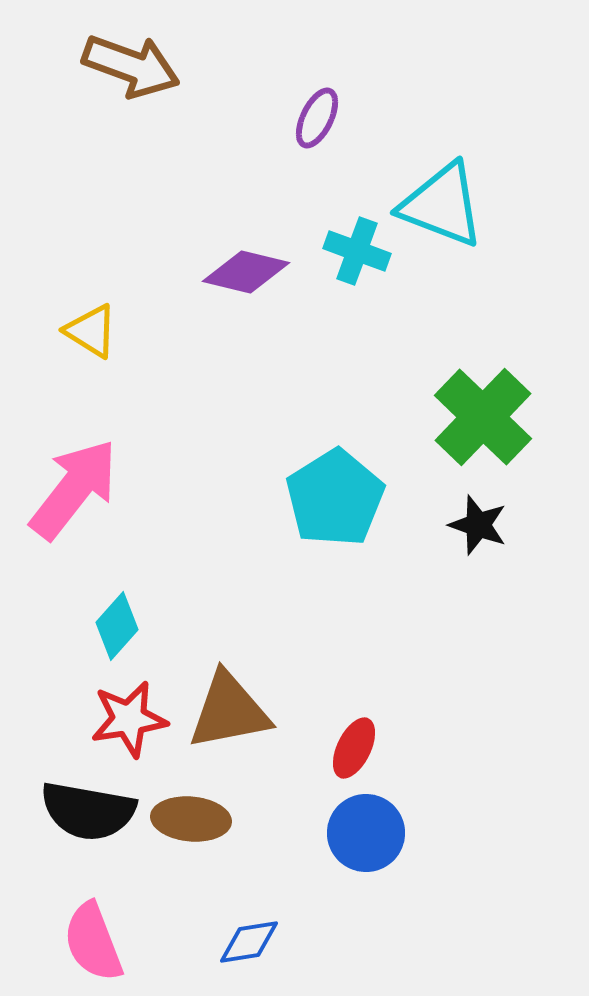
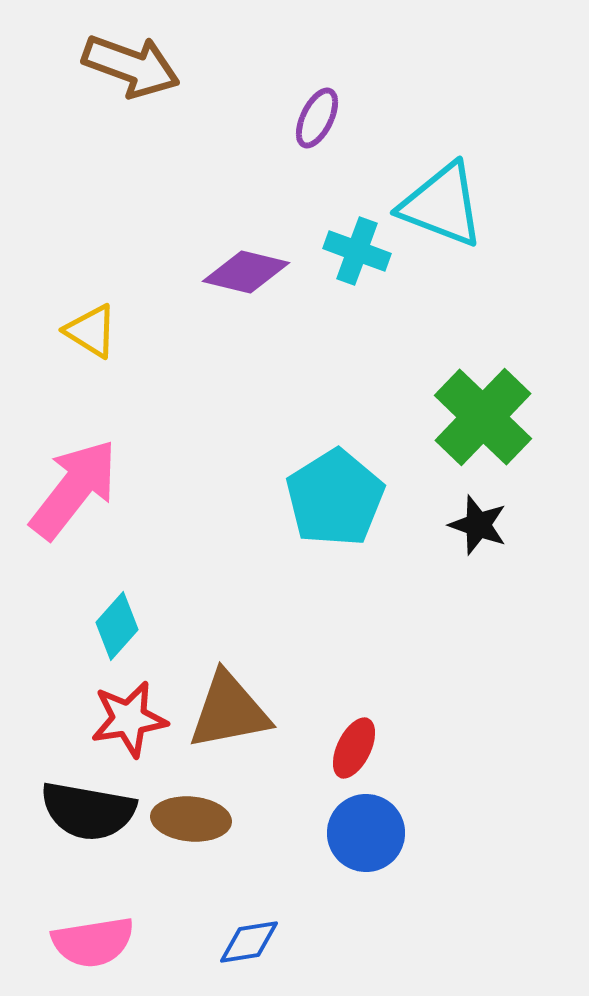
pink semicircle: rotated 78 degrees counterclockwise
